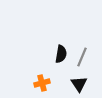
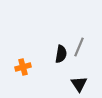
gray line: moved 3 px left, 10 px up
orange cross: moved 19 px left, 16 px up
